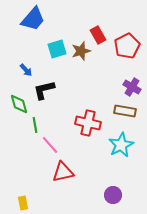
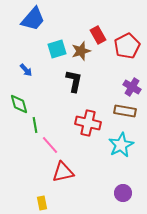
black L-shape: moved 30 px right, 9 px up; rotated 115 degrees clockwise
purple circle: moved 10 px right, 2 px up
yellow rectangle: moved 19 px right
